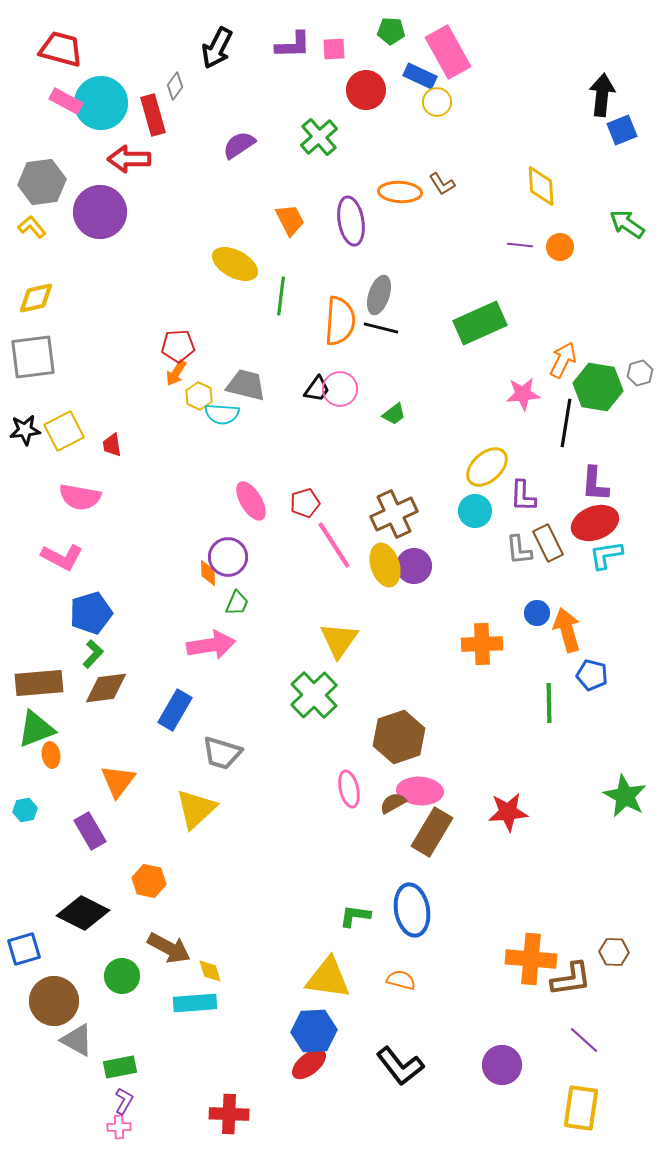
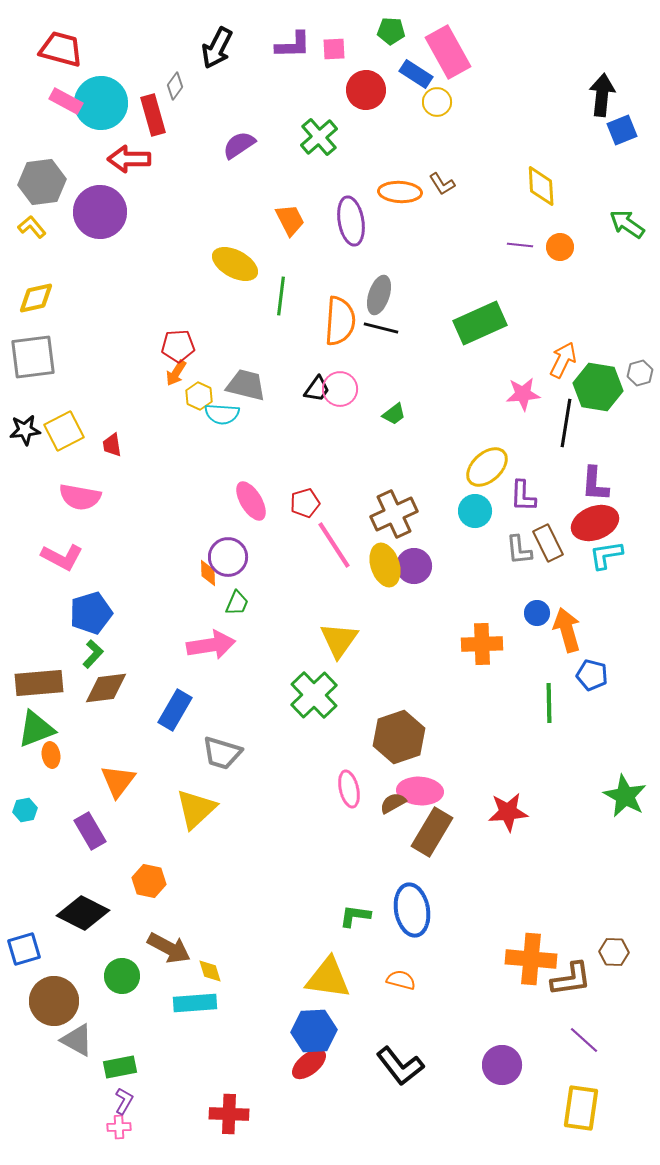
blue rectangle at (420, 76): moved 4 px left, 2 px up; rotated 8 degrees clockwise
